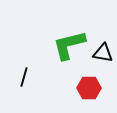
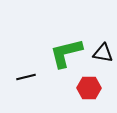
green L-shape: moved 3 px left, 8 px down
black line: moved 2 px right; rotated 60 degrees clockwise
